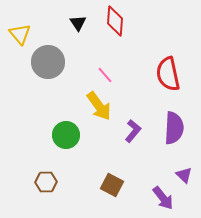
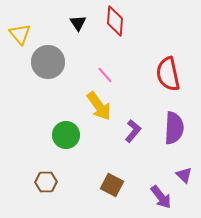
purple arrow: moved 2 px left, 1 px up
